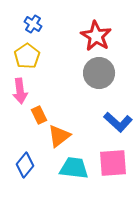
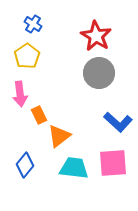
pink arrow: moved 3 px down
